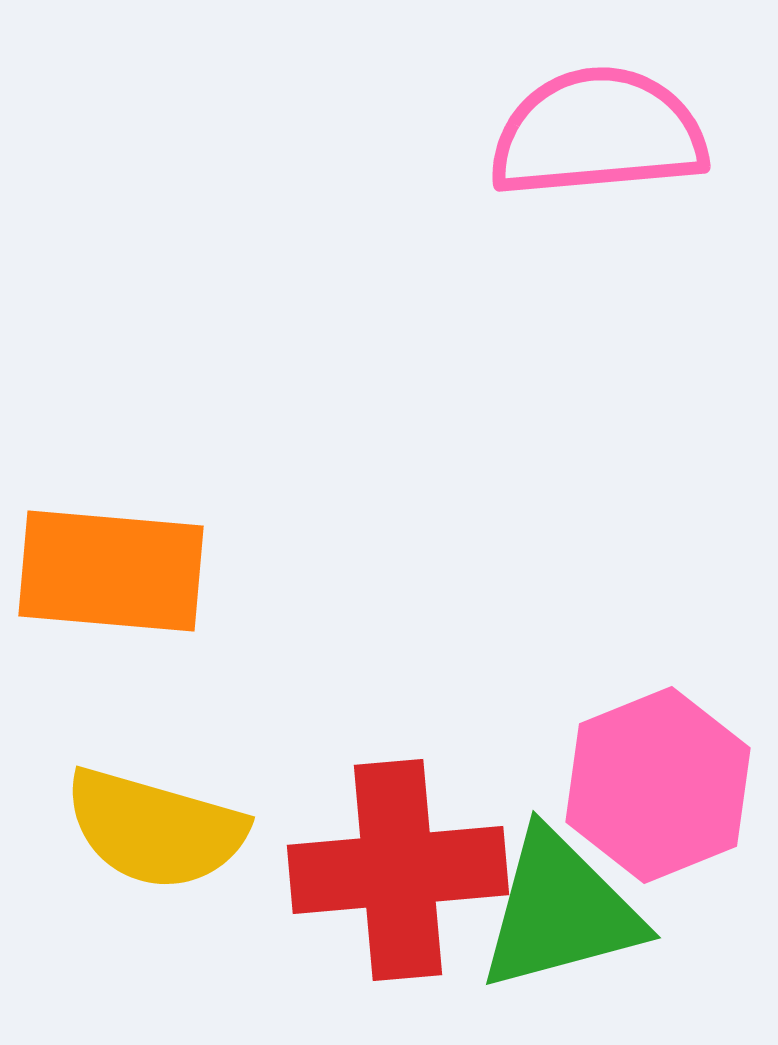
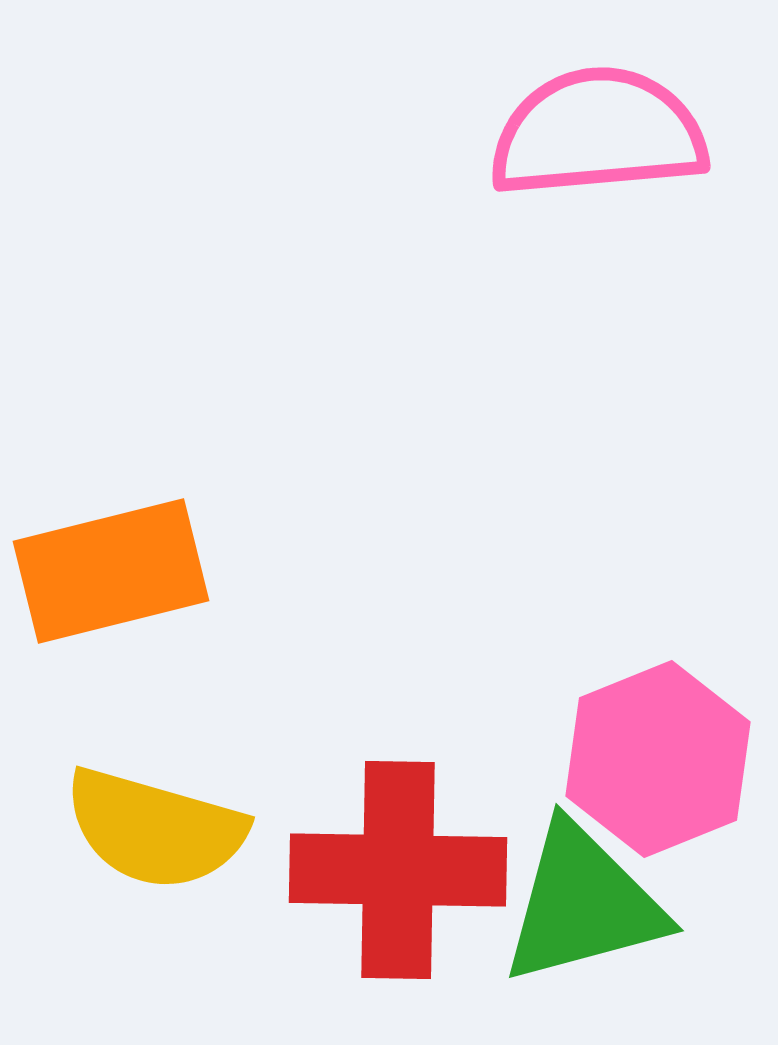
orange rectangle: rotated 19 degrees counterclockwise
pink hexagon: moved 26 px up
red cross: rotated 6 degrees clockwise
green triangle: moved 23 px right, 7 px up
